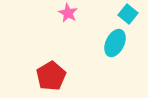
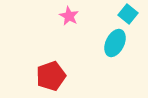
pink star: moved 1 px right, 3 px down
red pentagon: rotated 12 degrees clockwise
